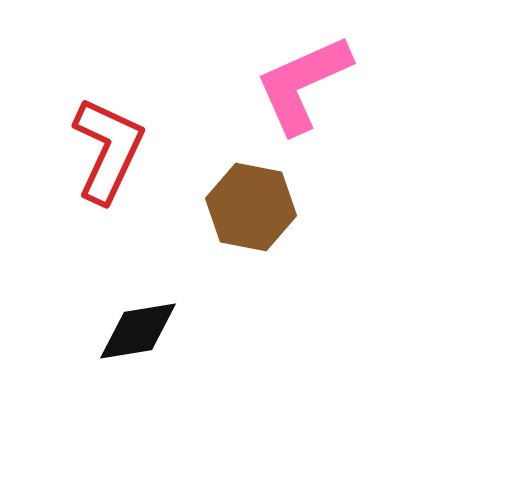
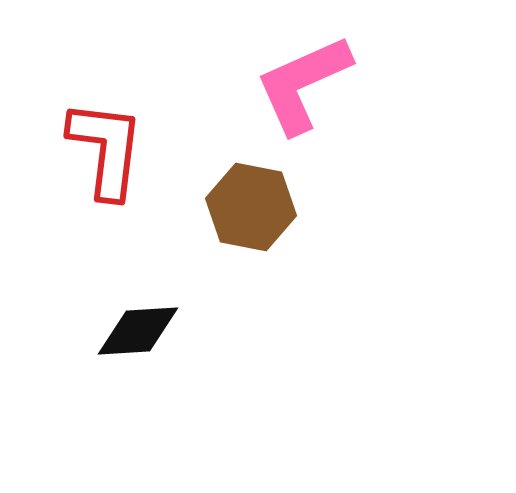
red L-shape: moved 2 px left, 1 px up; rotated 18 degrees counterclockwise
black diamond: rotated 6 degrees clockwise
